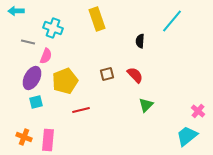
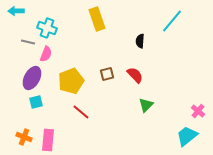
cyan cross: moved 6 px left
pink semicircle: moved 2 px up
yellow pentagon: moved 6 px right
red line: moved 2 px down; rotated 54 degrees clockwise
